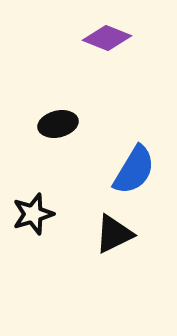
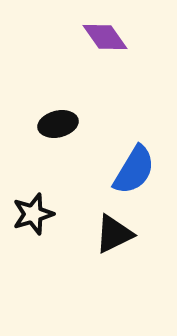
purple diamond: moved 2 px left, 1 px up; rotated 33 degrees clockwise
